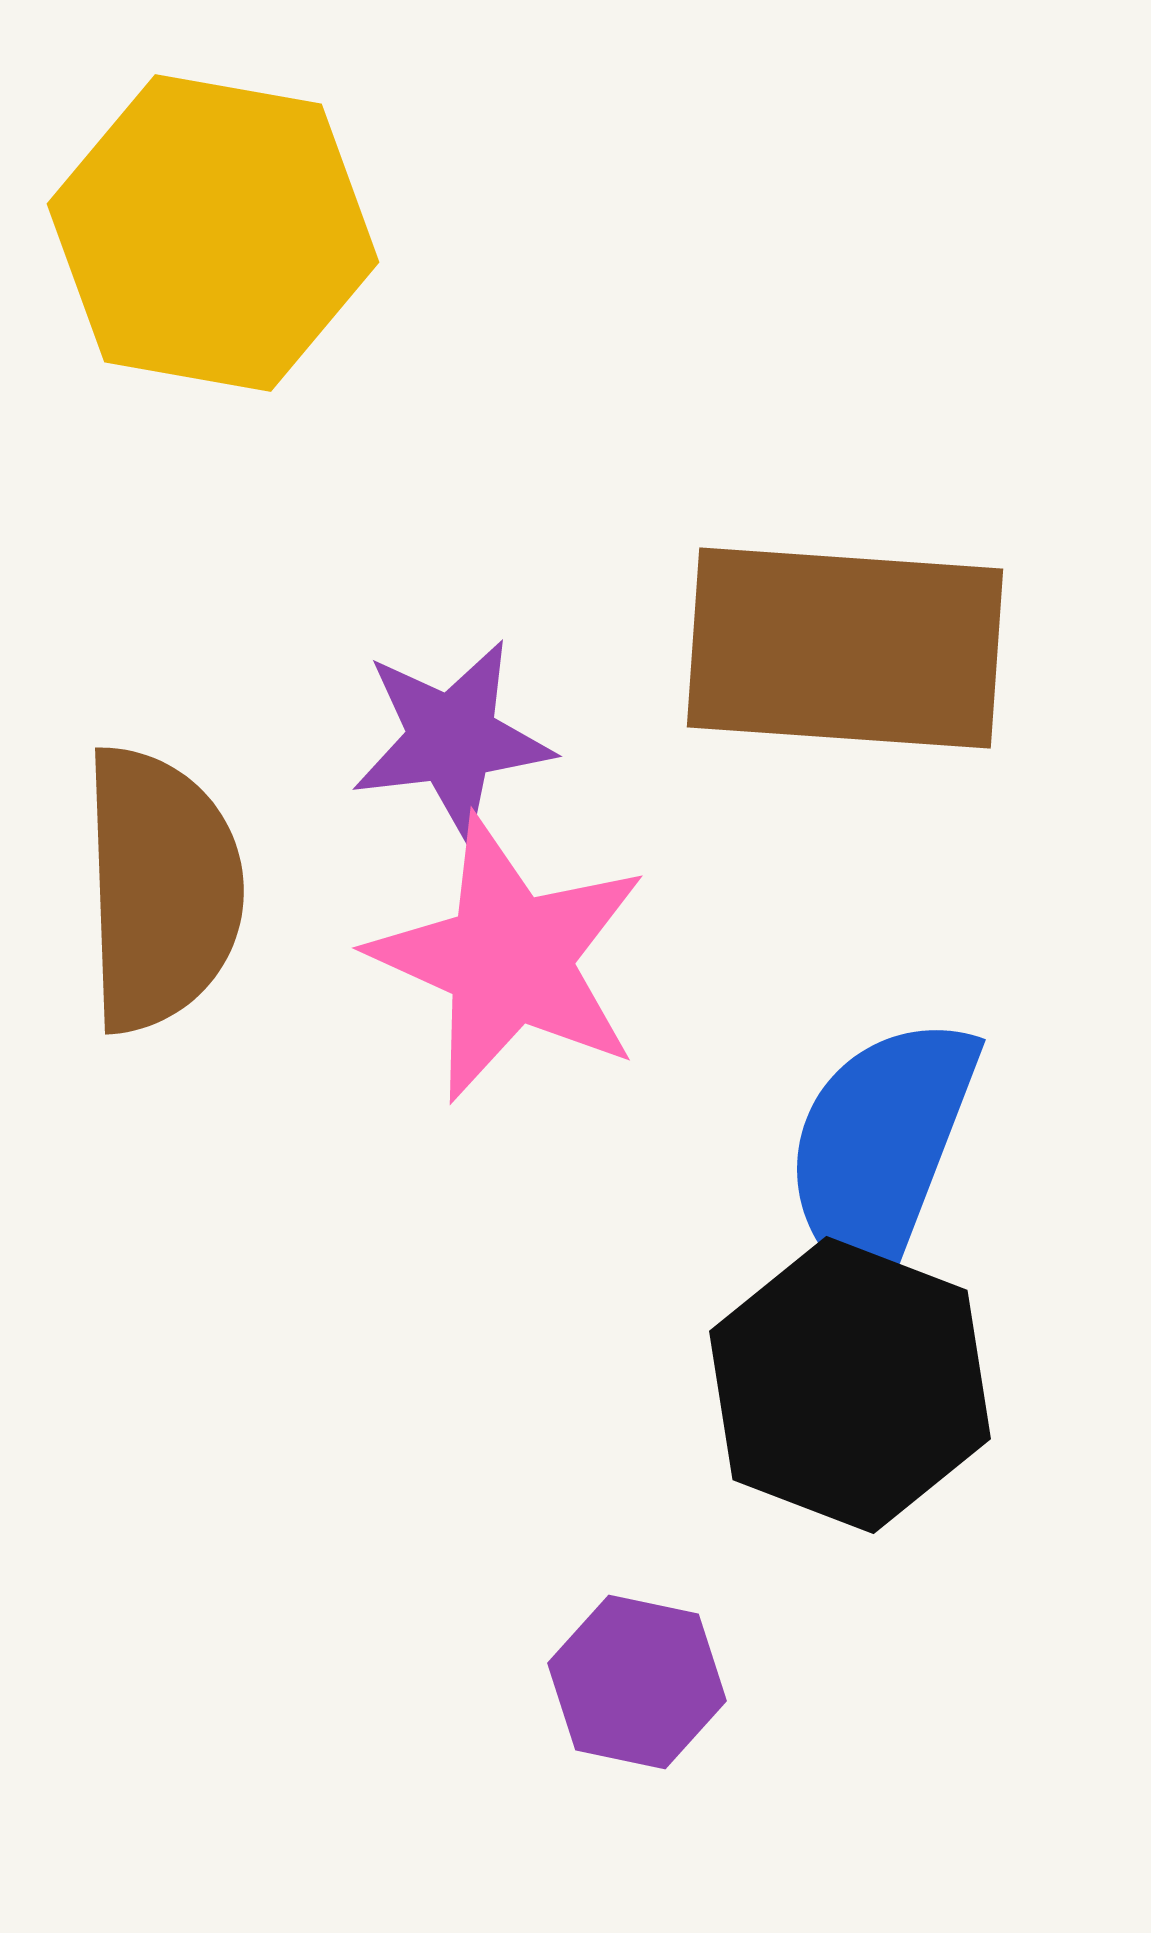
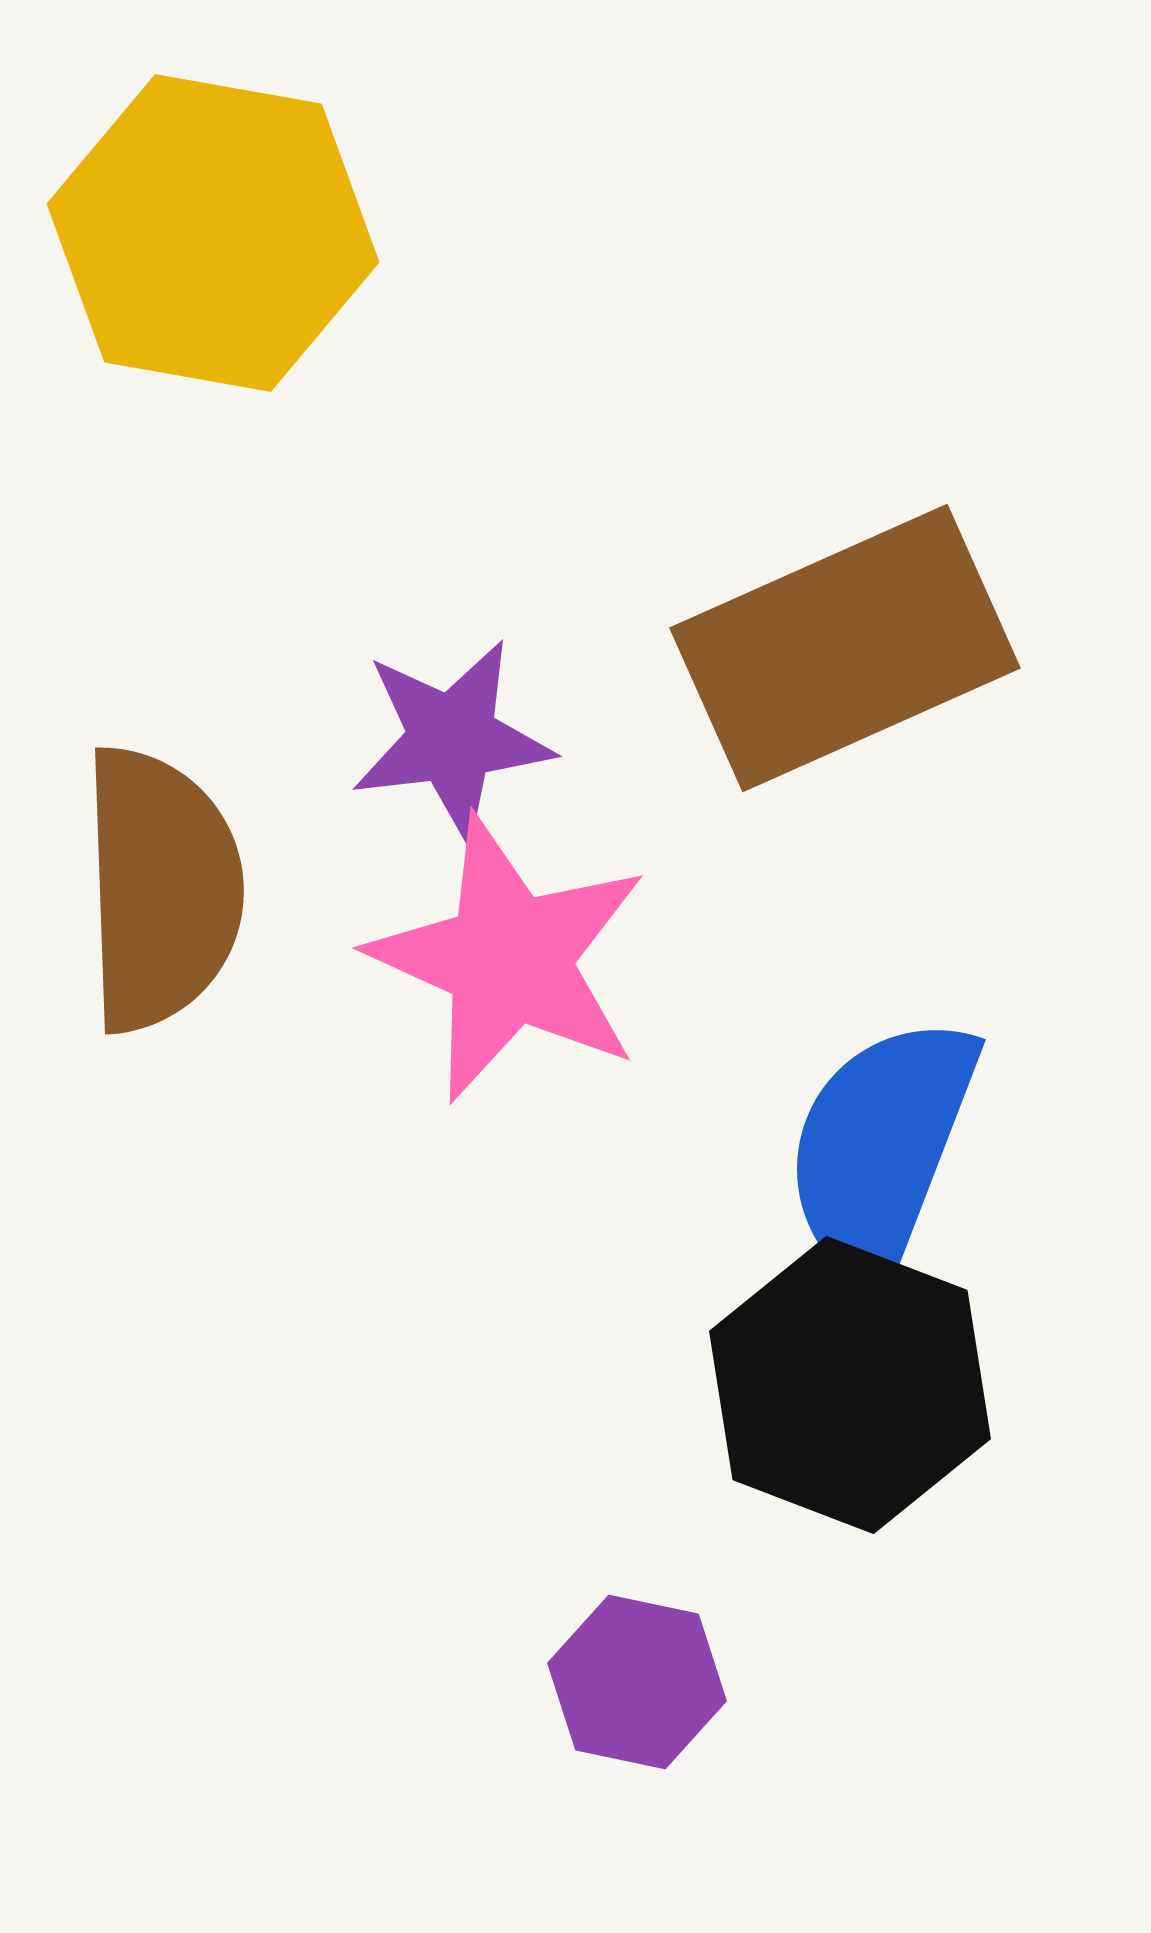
brown rectangle: rotated 28 degrees counterclockwise
